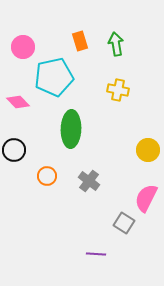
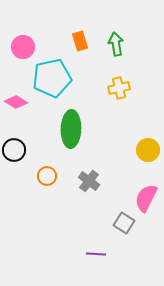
cyan pentagon: moved 2 px left, 1 px down
yellow cross: moved 1 px right, 2 px up; rotated 25 degrees counterclockwise
pink diamond: moved 2 px left; rotated 15 degrees counterclockwise
